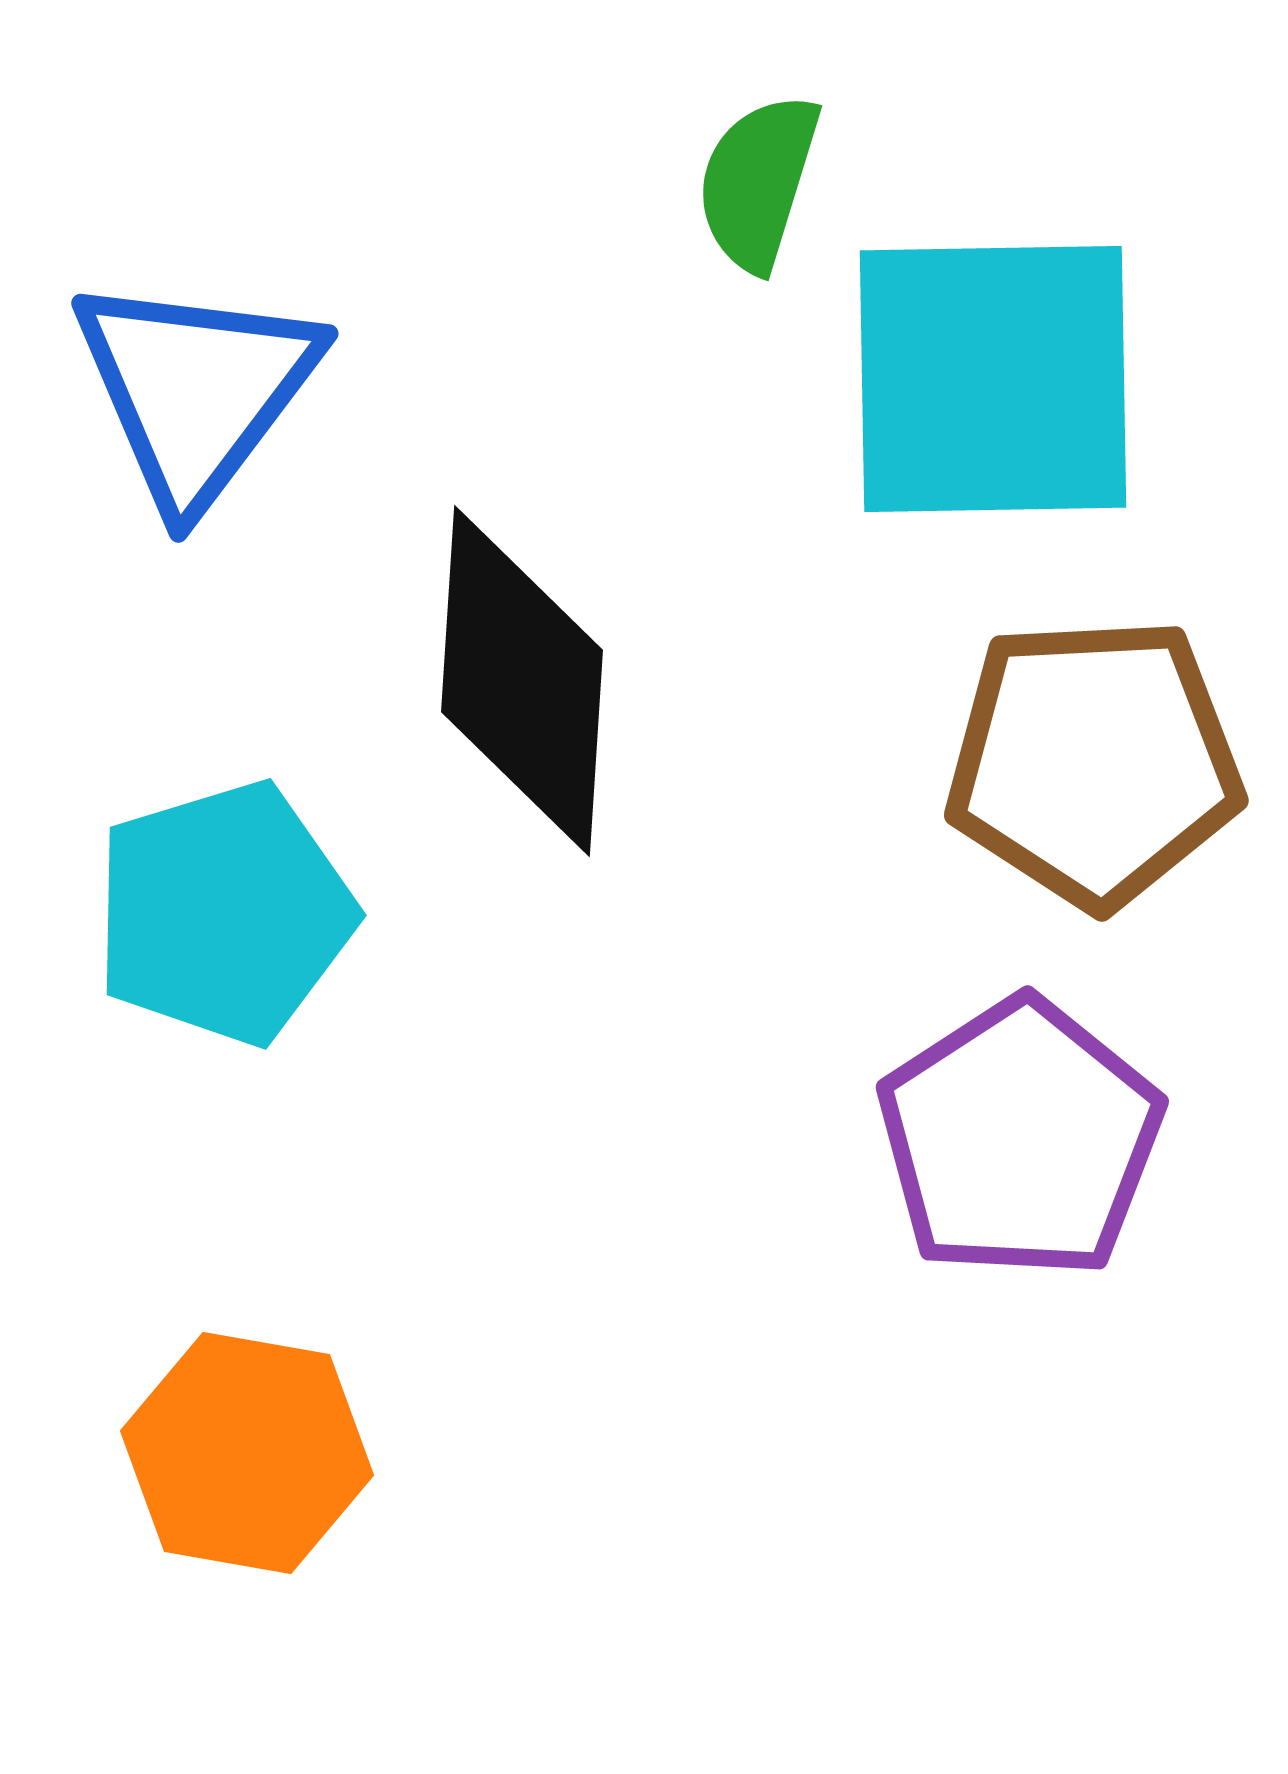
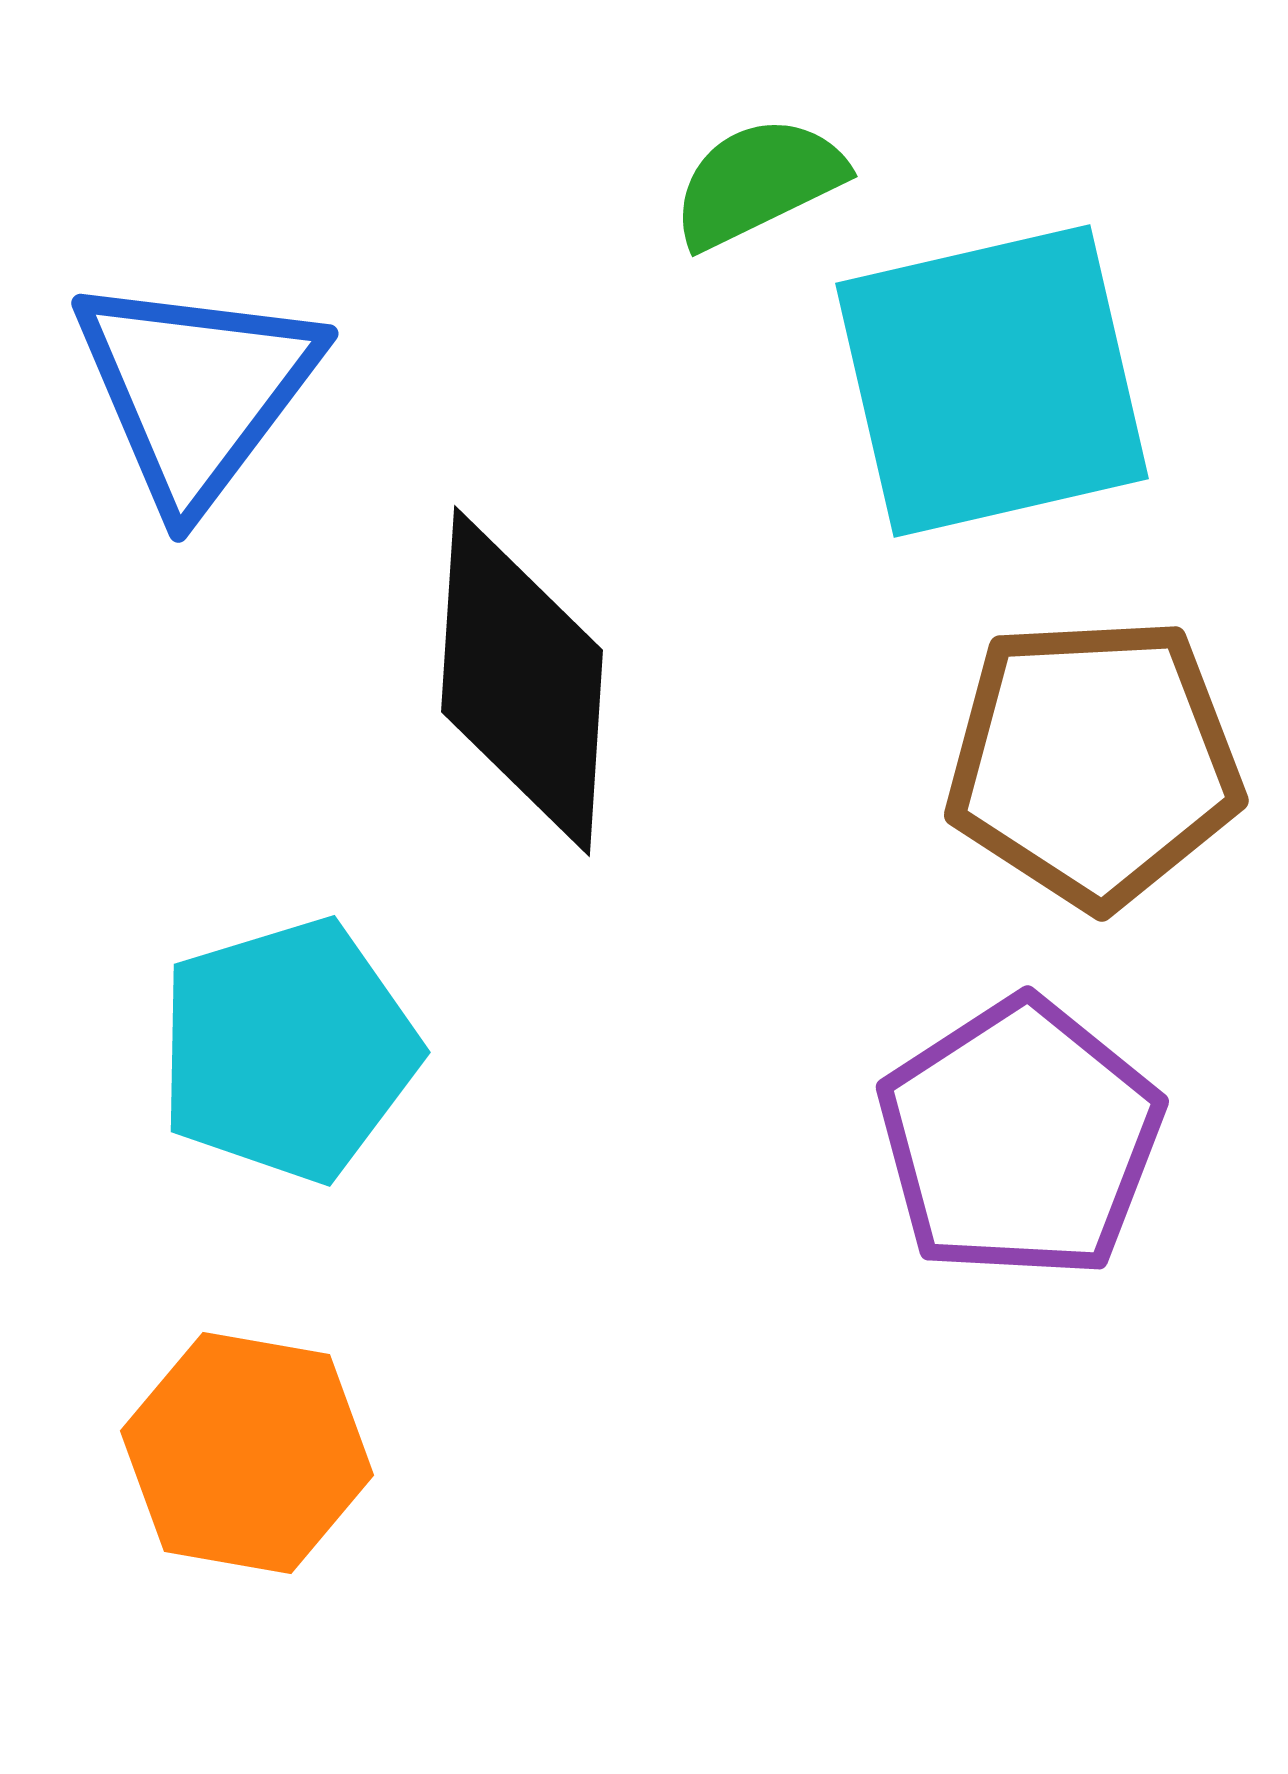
green semicircle: rotated 47 degrees clockwise
cyan square: moved 1 px left, 2 px down; rotated 12 degrees counterclockwise
cyan pentagon: moved 64 px right, 137 px down
